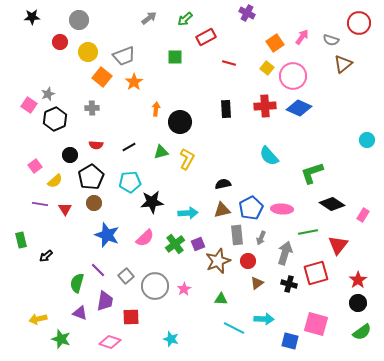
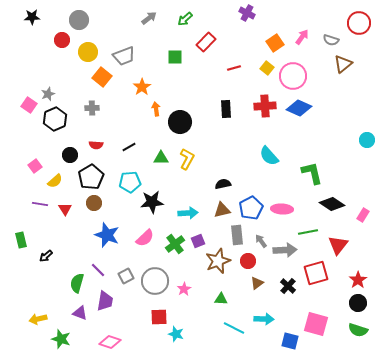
red rectangle at (206, 37): moved 5 px down; rotated 18 degrees counterclockwise
red circle at (60, 42): moved 2 px right, 2 px up
red line at (229, 63): moved 5 px right, 5 px down; rotated 32 degrees counterclockwise
orange star at (134, 82): moved 8 px right, 5 px down
orange arrow at (156, 109): rotated 16 degrees counterclockwise
green triangle at (161, 152): moved 6 px down; rotated 14 degrees clockwise
green L-shape at (312, 173): rotated 95 degrees clockwise
gray arrow at (261, 238): moved 3 px down; rotated 120 degrees clockwise
purple square at (198, 244): moved 3 px up
gray arrow at (285, 253): moved 3 px up; rotated 70 degrees clockwise
gray square at (126, 276): rotated 14 degrees clockwise
black cross at (289, 284): moved 1 px left, 2 px down; rotated 28 degrees clockwise
gray circle at (155, 286): moved 5 px up
red square at (131, 317): moved 28 px right
green semicircle at (362, 332): moved 4 px left, 2 px up; rotated 54 degrees clockwise
cyan star at (171, 339): moved 5 px right, 5 px up
